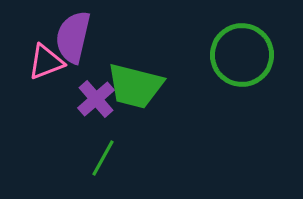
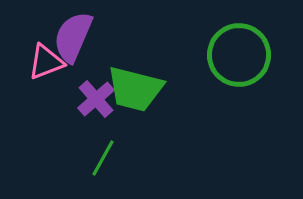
purple semicircle: rotated 10 degrees clockwise
green circle: moved 3 px left
green trapezoid: moved 3 px down
